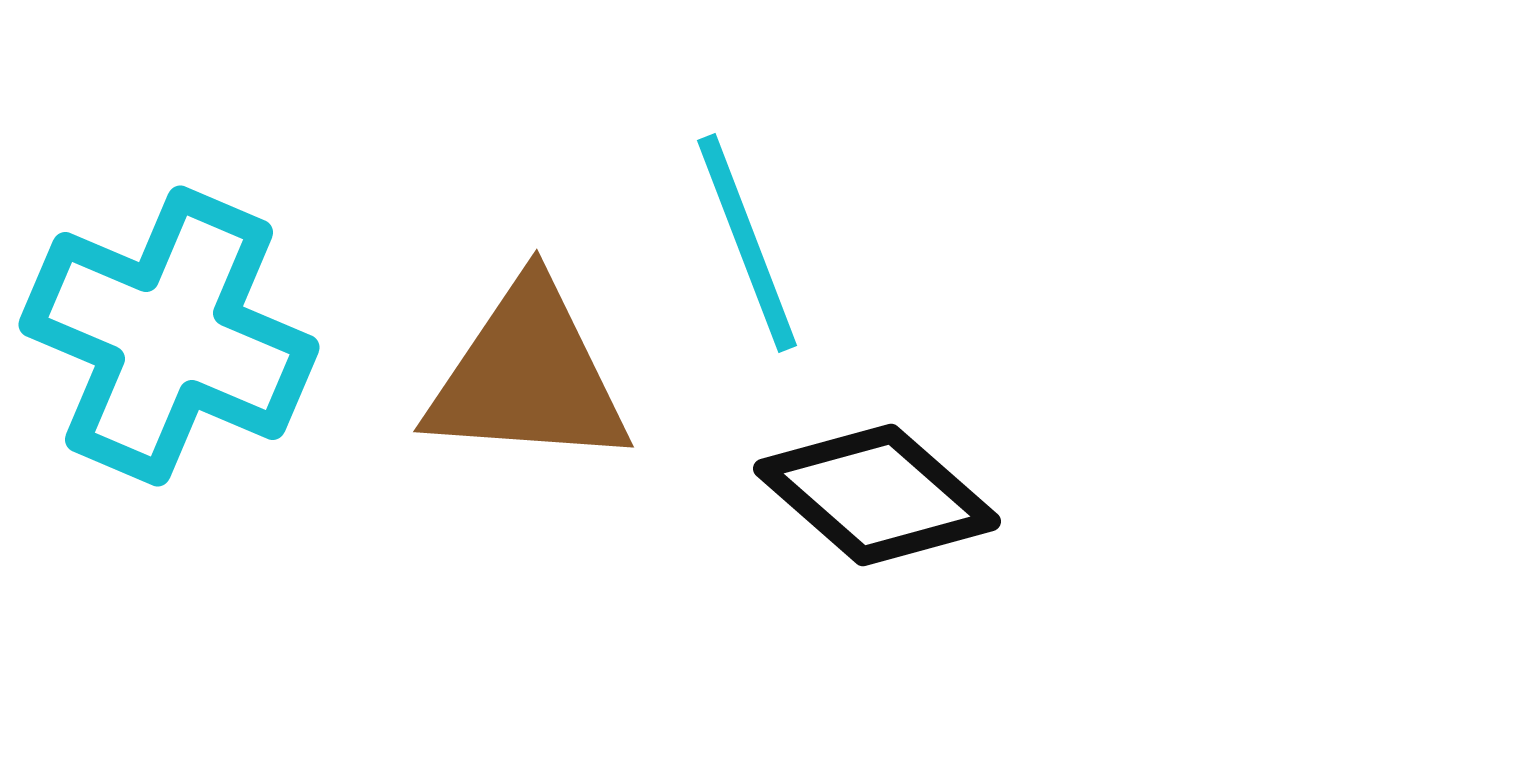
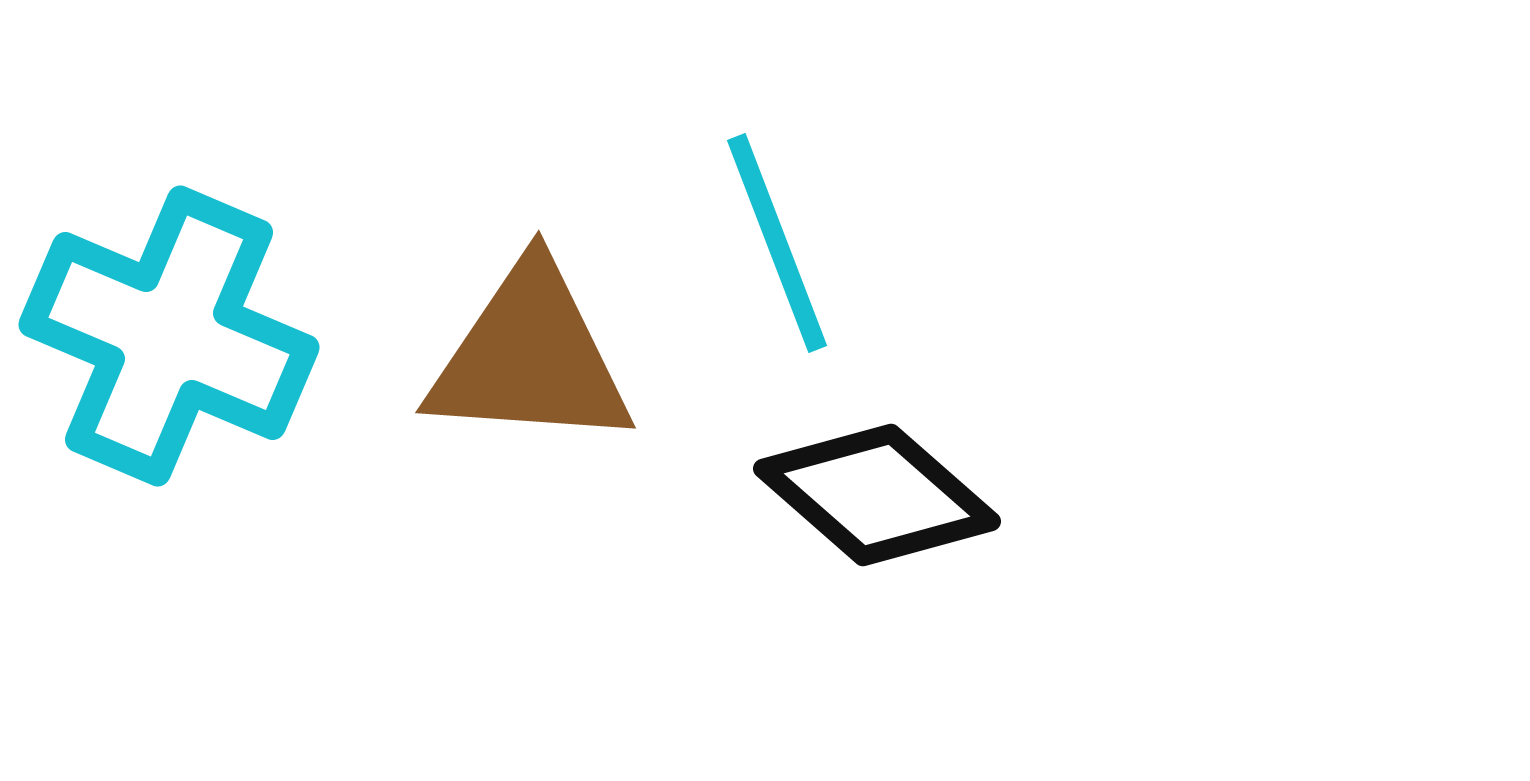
cyan line: moved 30 px right
brown triangle: moved 2 px right, 19 px up
